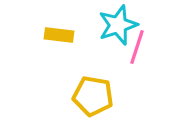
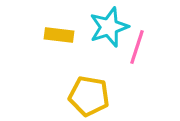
cyan star: moved 9 px left, 2 px down
yellow pentagon: moved 4 px left
